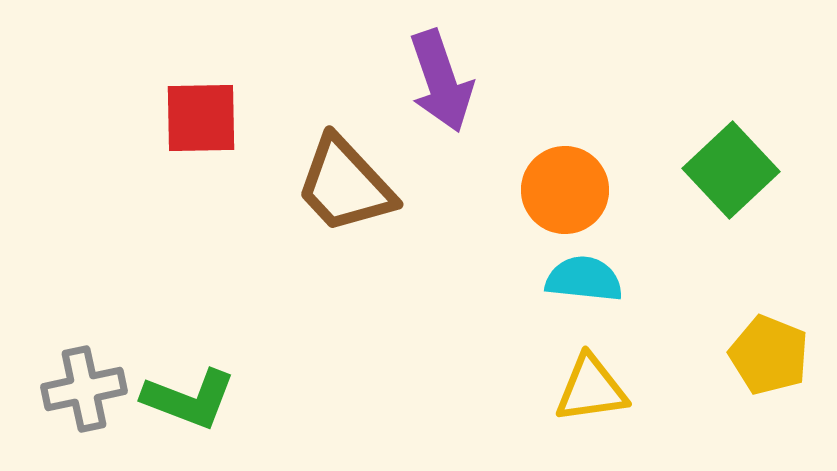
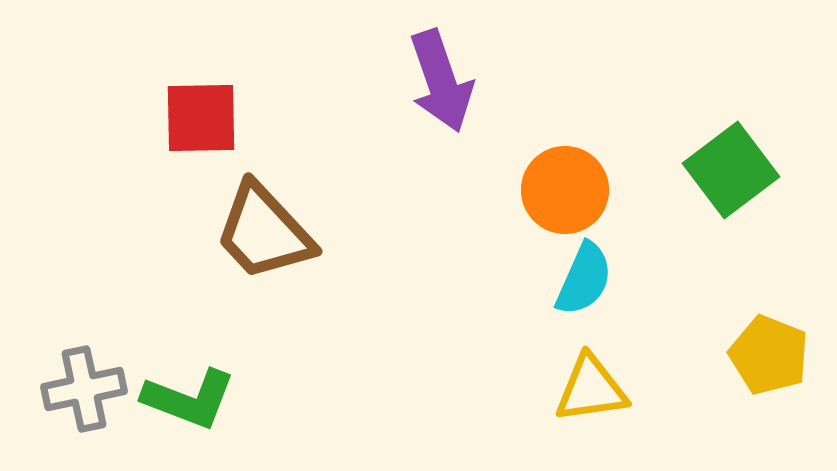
green square: rotated 6 degrees clockwise
brown trapezoid: moved 81 px left, 47 px down
cyan semicircle: rotated 108 degrees clockwise
